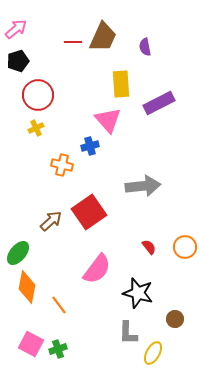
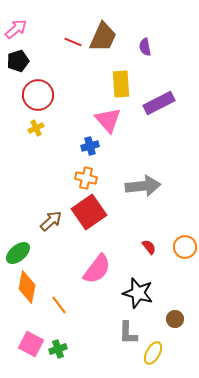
red line: rotated 24 degrees clockwise
orange cross: moved 24 px right, 13 px down
green ellipse: rotated 10 degrees clockwise
